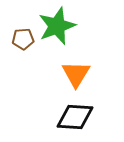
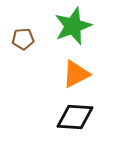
green star: moved 16 px right
orange triangle: rotated 32 degrees clockwise
